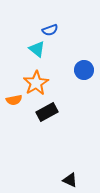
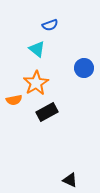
blue semicircle: moved 5 px up
blue circle: moved 2 px up
